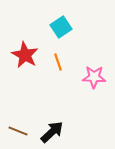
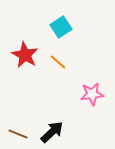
orange line: rotated 30 degrees counterclockwise
pink star: moved 2 px left, 17 px down; rotated 10 degrees counterclockwise
brown line: moved 3 px down
